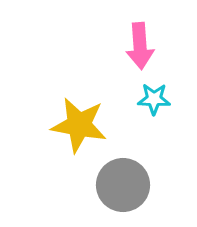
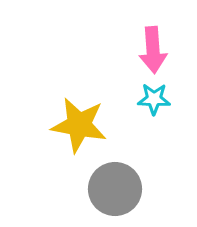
pink arrow: moved 13 px right, 4 px down
gray circle: moved 8 px left, 4 px down
